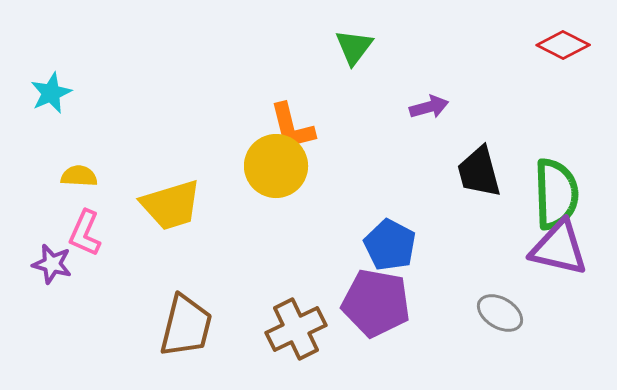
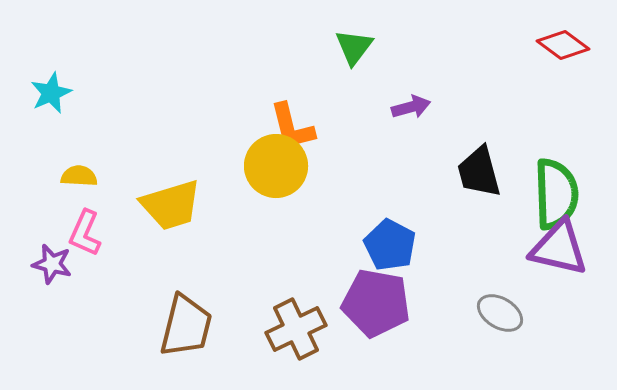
red diamond: rotated 9 degrees clockwise
purple arrow: moved 18 px left
